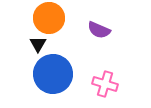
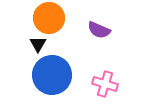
blue circle: moved 1 px left, 1 px down
